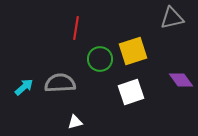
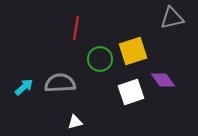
purple diamond: moved 18 px left
